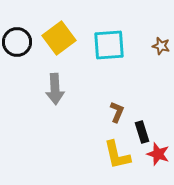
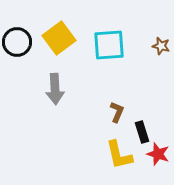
yellow L-shape: moved 2 px right
